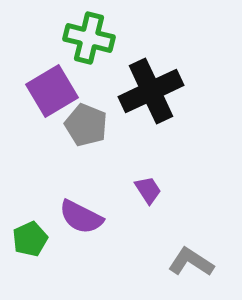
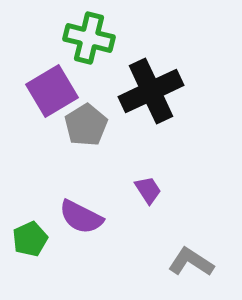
gray pentagon: rotated 18 degrees clockwise
